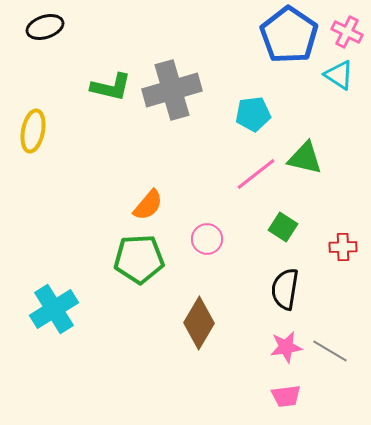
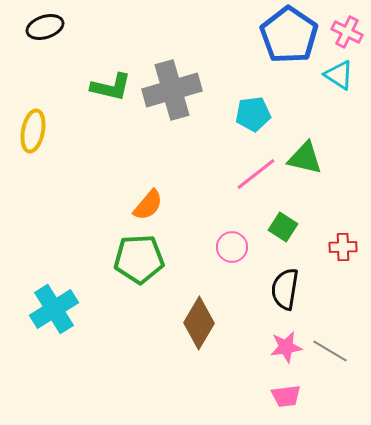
pink circle: moved 25 px right, 8 px down
